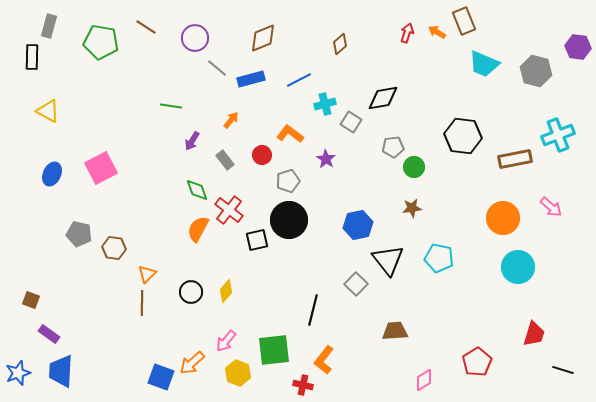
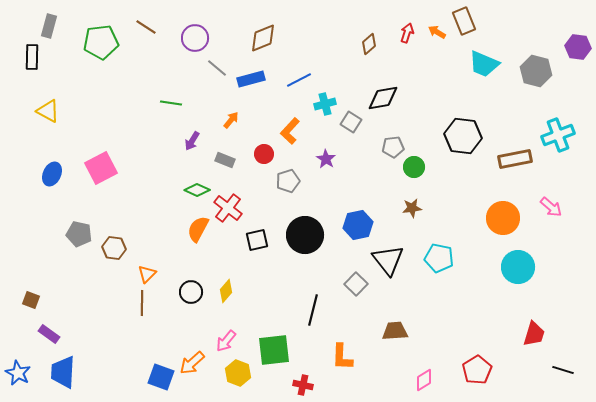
green pentagon at (101, 42): rotated 16 degrees counterclockwise
brown diamond at (340, 44): moved 29 px right
green line at (171, 106): moved 3 px up
orange L-shape at (290, 134): moved 3 px up; rotated 84 degrees counterclockwise
red circle at (262, 155): moved 2 px right, 1 px up
gray rectangle at (225, 160): rotated 30 degrees counterclockwise
green diamond at (197, 190): rotated 45 degrees counterclockwise
red cross at (229, 210): moved 1 px left, 2 px up
black circle at (289, 220): moved 16 px right, 15 px down
orange L-shape at (324, 360): moved 18 px right, 3 px up; rotated 36 degrees counterclockwise
red pentagon at (477, 362): moved 8 px down
blue trapezoid at (61, 371): moved 2 px right, 1 px down
blue star at (18, 373): rotated 25 degrees counterclockwise
